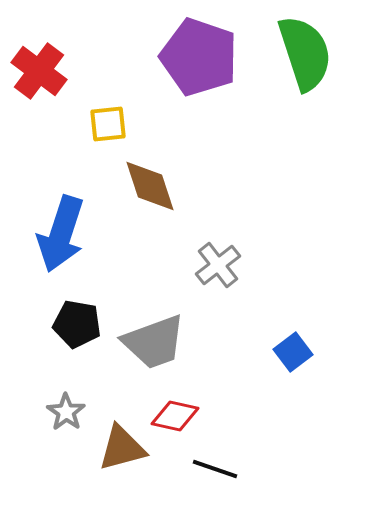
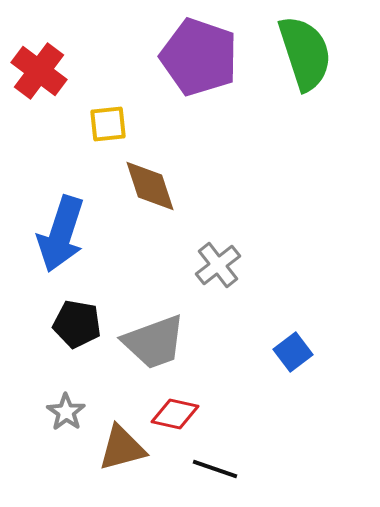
red diamond: moved 2 px up
